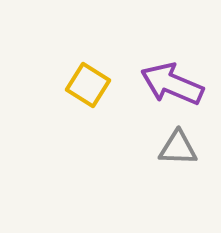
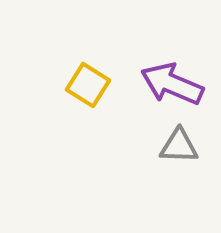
gray triangle: moved 1 px right, 2 px up
